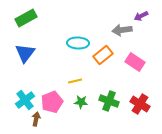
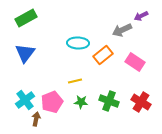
gray arrow: rotated 18 degrees counterclockwise
red cross: moved 1 px right, 2 px up
